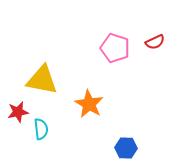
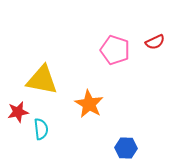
pink pentagon: moved 2 px down
